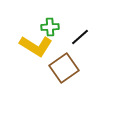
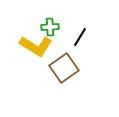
black line: rotated 18 degrees counterclockwise
